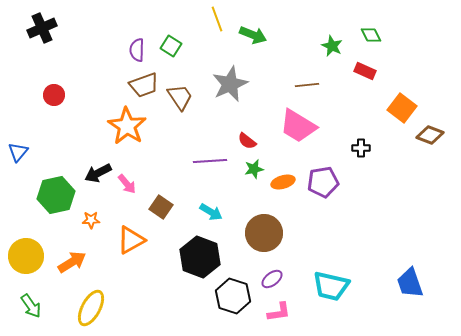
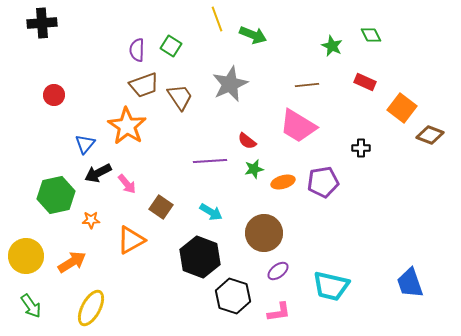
black cross at (42, 28): moved 5 px up; rotated 20 degrees clockwise
red rectangle at (365, 71): moved 11 px down
blue triangle at (18, 152): moved 67 px right, 8 px up
purple ellipse at (272, 279): moved 6 px right, 8 px up
